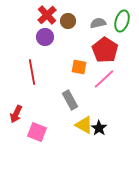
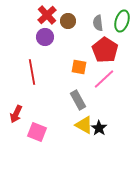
gray semicircle: rotated 84 degrees counterclockwise
gray rectangle: moved 8 px right
